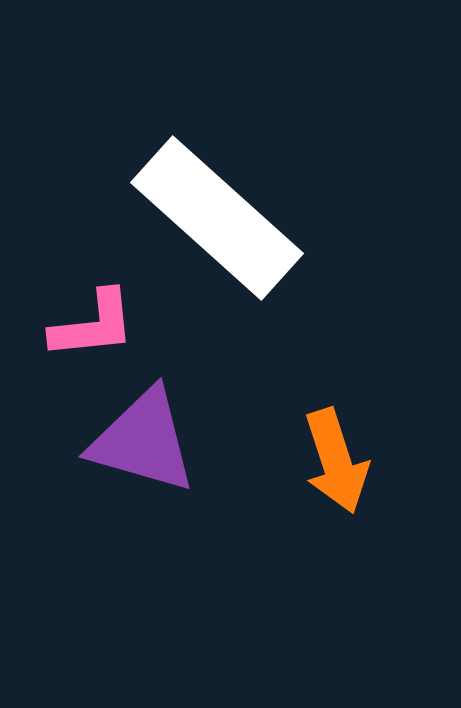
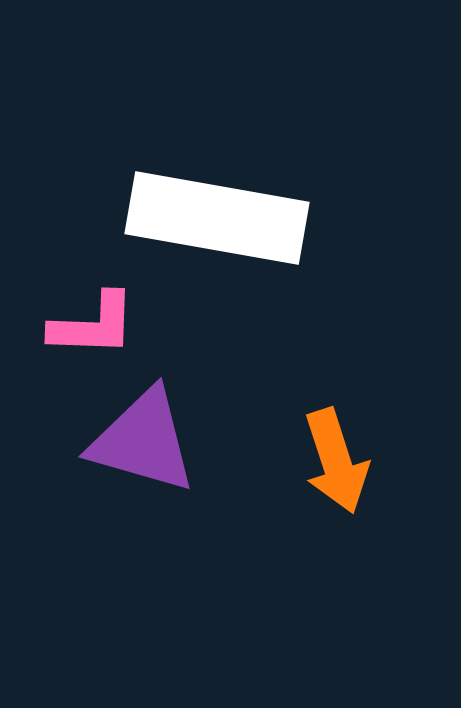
white rectangle: rotated 32 degrees counterclockwise
pink L-shape: rotated 8 degrees clockwise
